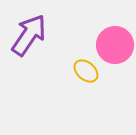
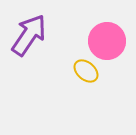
pink circle: moved 8 px left, 4 px up
